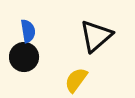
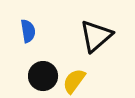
black circle: moved 19 px right, 19 px down
yellow semicircle: moved 2 px left, 1 px down
